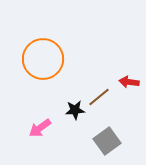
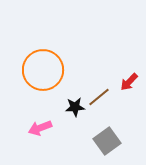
orange circle: moved 11 px down
red arrow: rotated 54 degrees counterclockwise
black star: moved 3 px up
pink arrow: rotated 15 degrees clockwise
